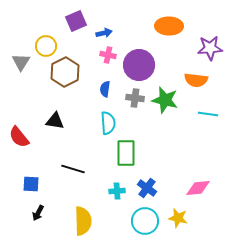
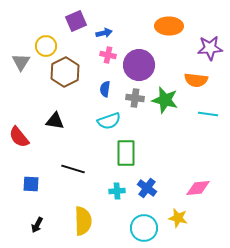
cyan semicircle: moved 1 px right, 2 px up; rotated 75 degrees clockwise
black arrow: moved 1 px left, 12 px down
cyan circle: moved 1 px left, 7 px down
